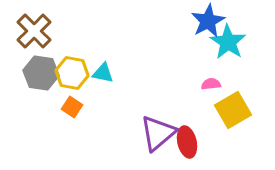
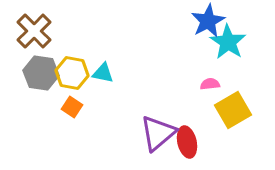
pink semicircle: moved 1 px left
